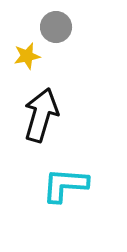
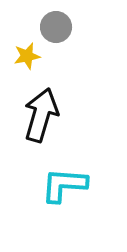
cyan L-shape: moved 1 px left
